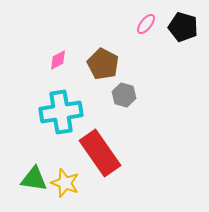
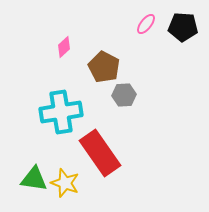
black pentagon: rotated 12 degrees counterclockwise
pink diamond: moved 6 px right, 13 px up; rotated 15 degrees counterclockwise
brown pentagon: moved 1 px right, 3 px down
gray hexagon: rotated 20 degrees counterclockwise
